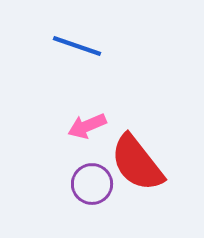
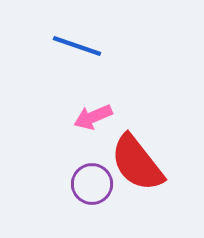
pink arrow: moved 6 px right, 9 px up
